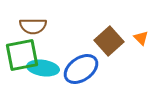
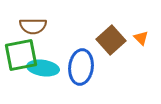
brown square: moved 2 px right, 1 px up
green square: moved 1 px left
blue ellipse: moved 2 px up; rotated 48 degrees counterclockwise
